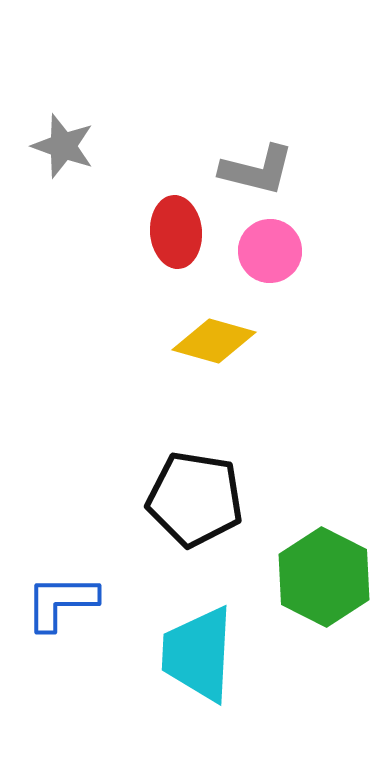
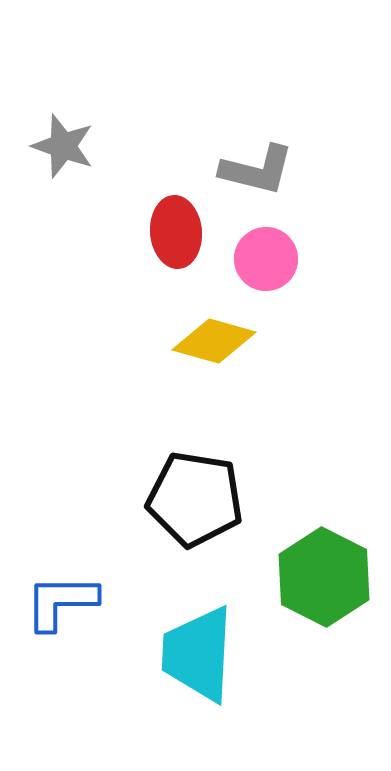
pink circle: moved 4 px left, 8 px down
